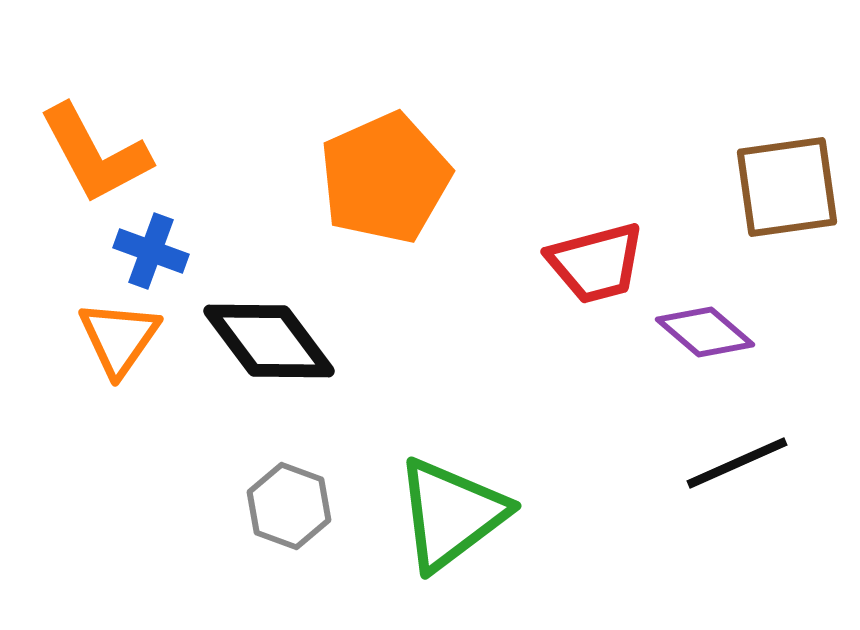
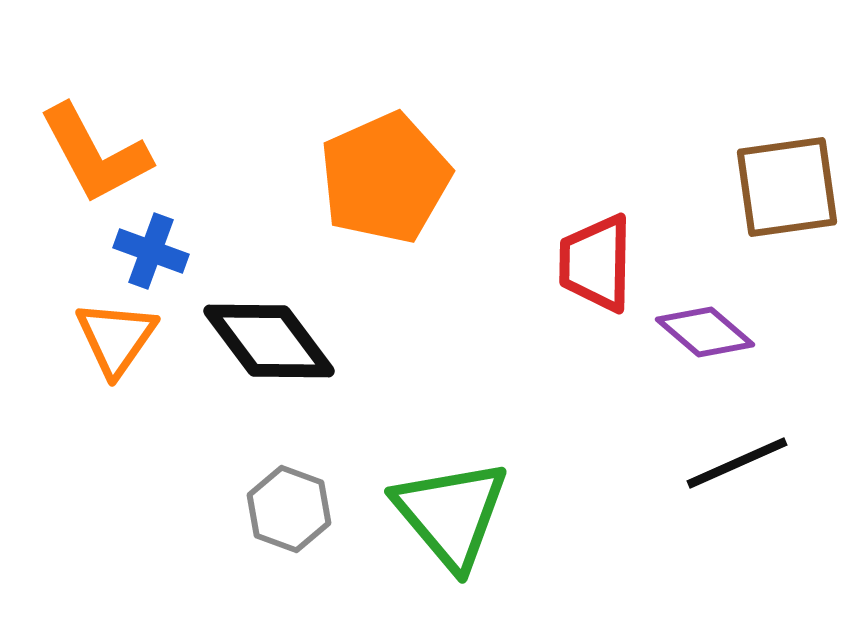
red trapezoid: rotated 106 degrees clockwise
orange triangle: moved 3 px left
gray hexagon: moved 3 px down
green triangle: rotated 33 degrees counterclockwise
